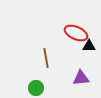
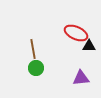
brown line: moved 13 px left, 9 px up
green circle: moved 20 px up
